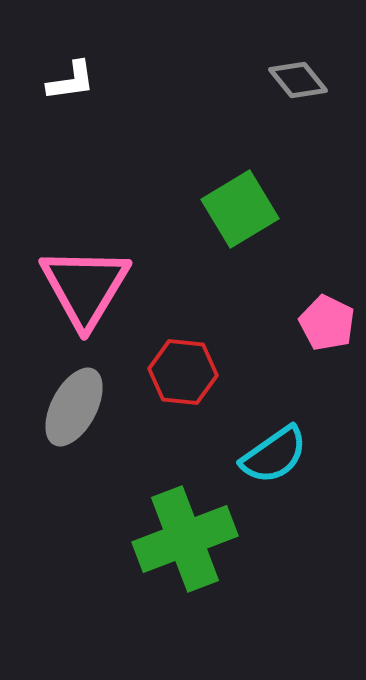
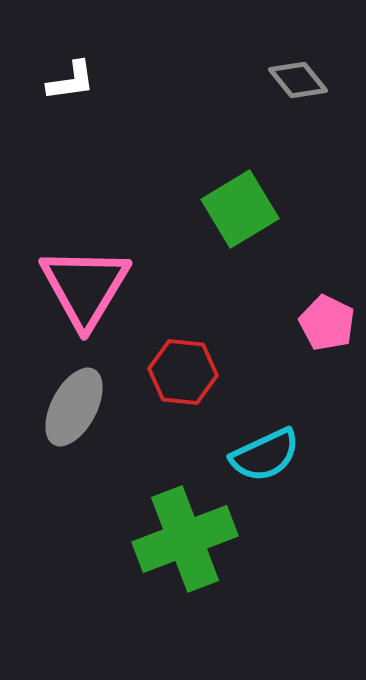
cyan semicircle: moved 9 px left; rotated 10 degrees clockwise
